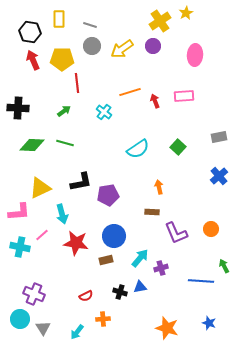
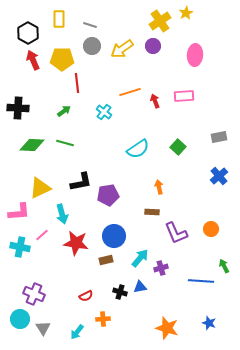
black hexagon at (30, 32): moved 2 px left, 1 px down; rotated 20 degrees clockwise
